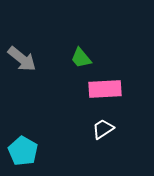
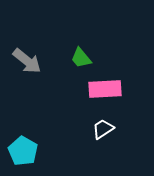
gray arrow: moved 5 px right, 2 px down
